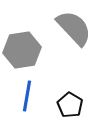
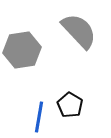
gray semicircle: moved 5 px right, 3 px down
blue line: moved 12 px right, 21 px down
